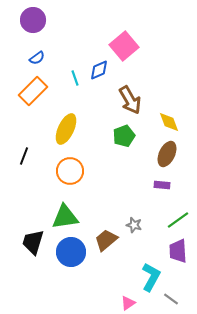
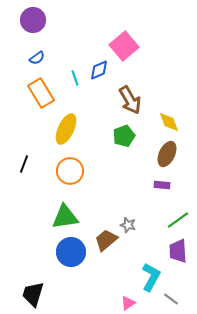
orange rectangle: moved 8 px right, 2 px down; rotated 76 degrees counterclockwise
black line: moved 8 px down
gray star: moved 6 px left
black trapezoid: moved 52 px down
